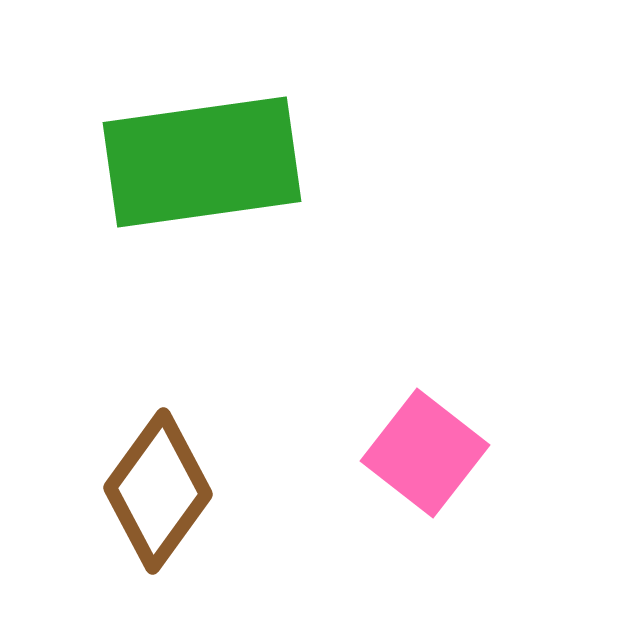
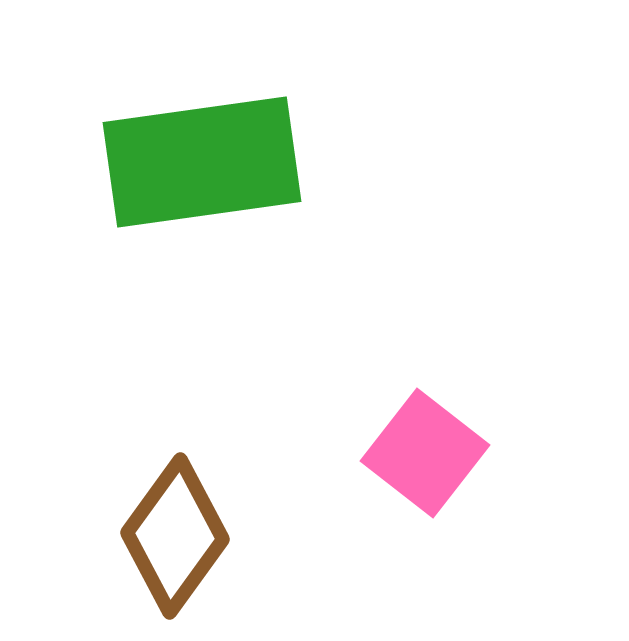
brown diamond: moved 17 px right, 45 px down
